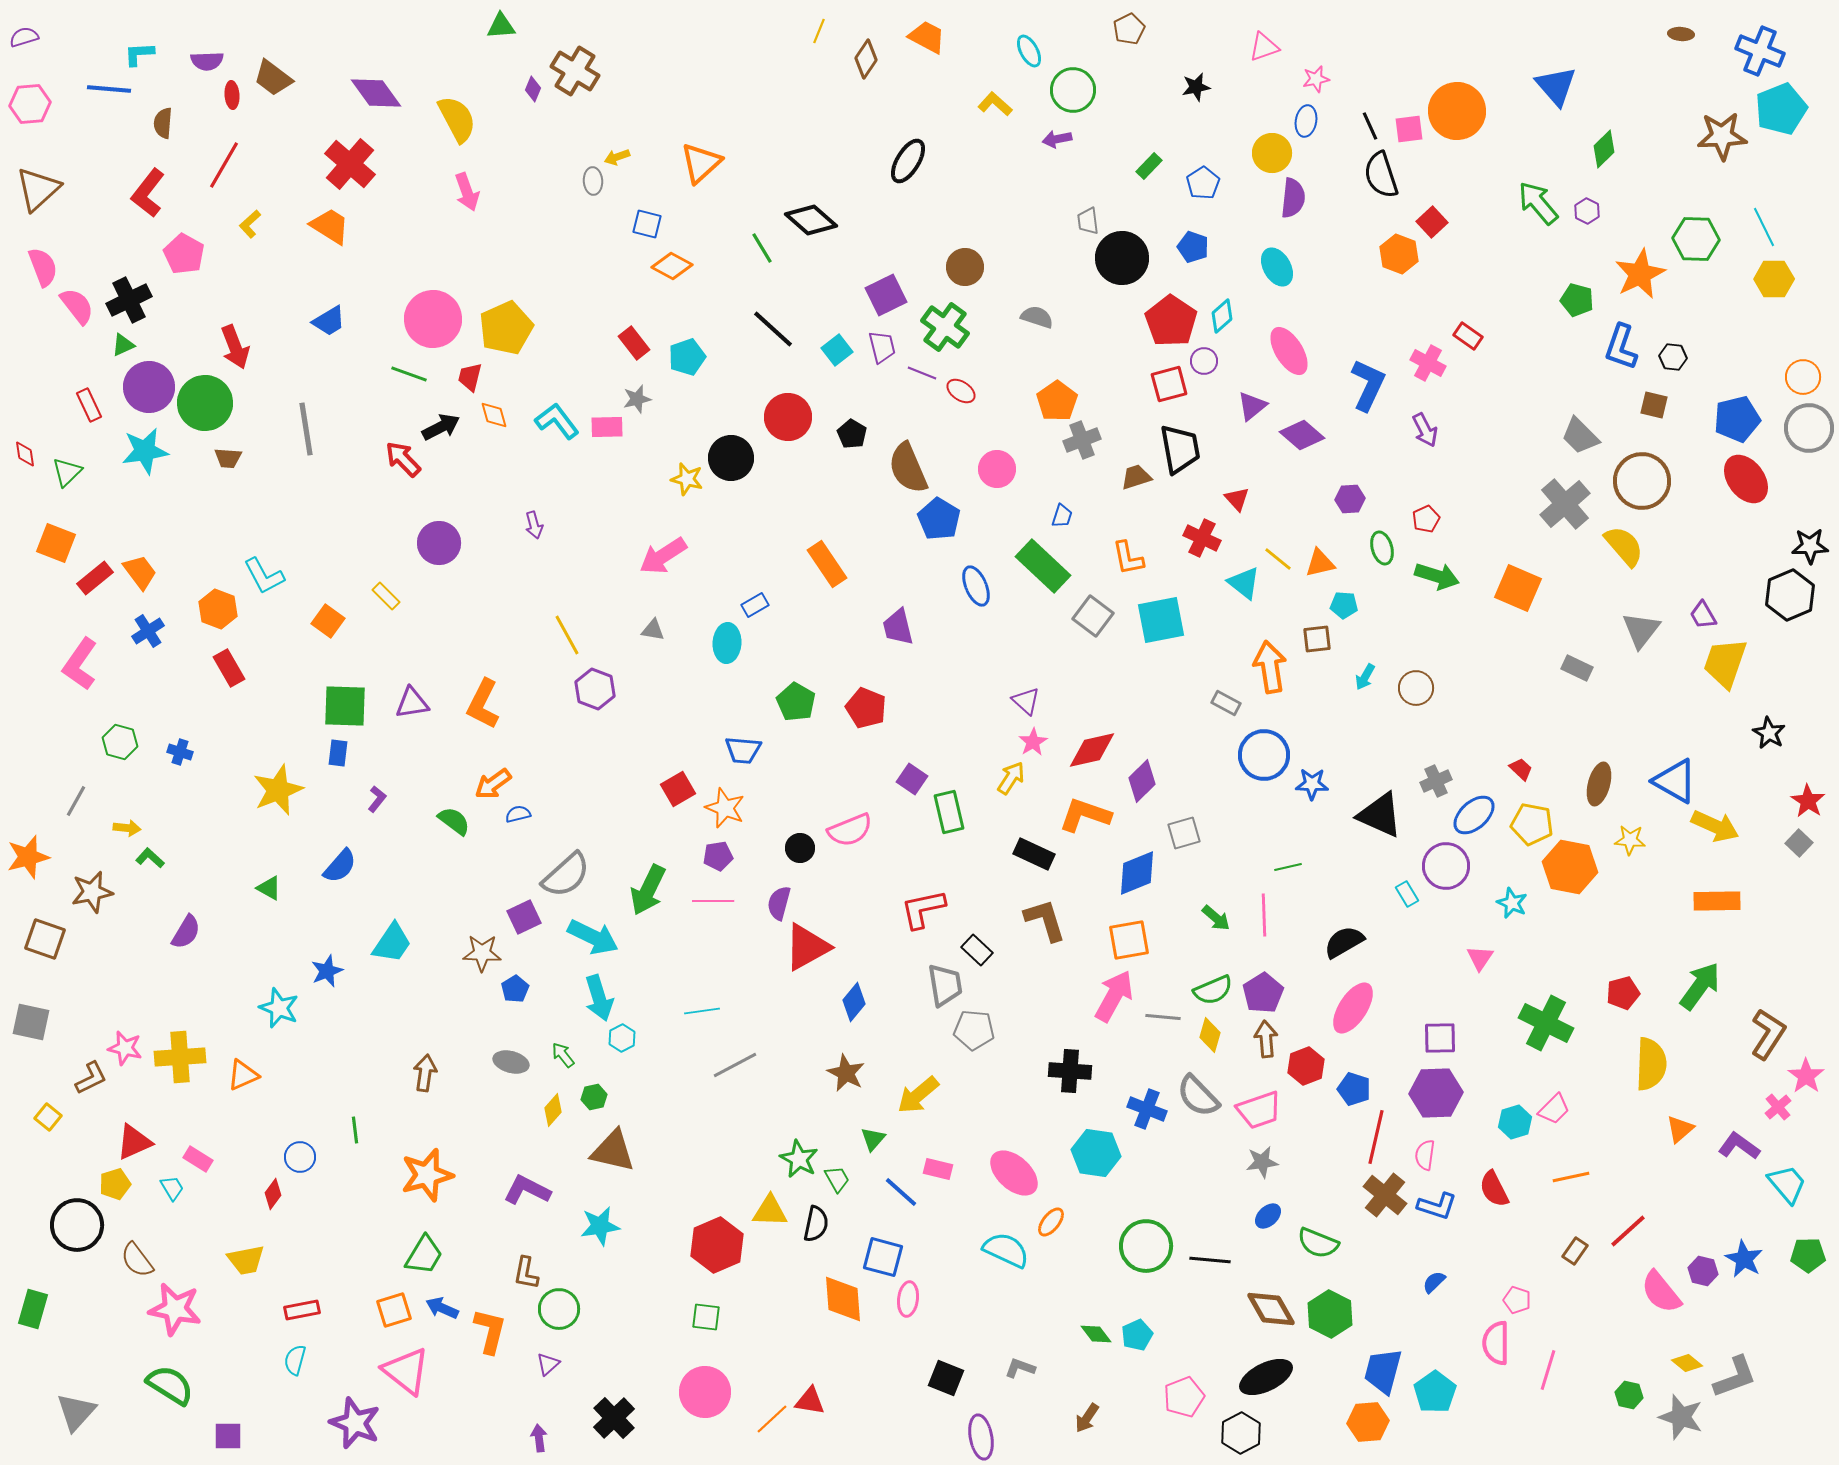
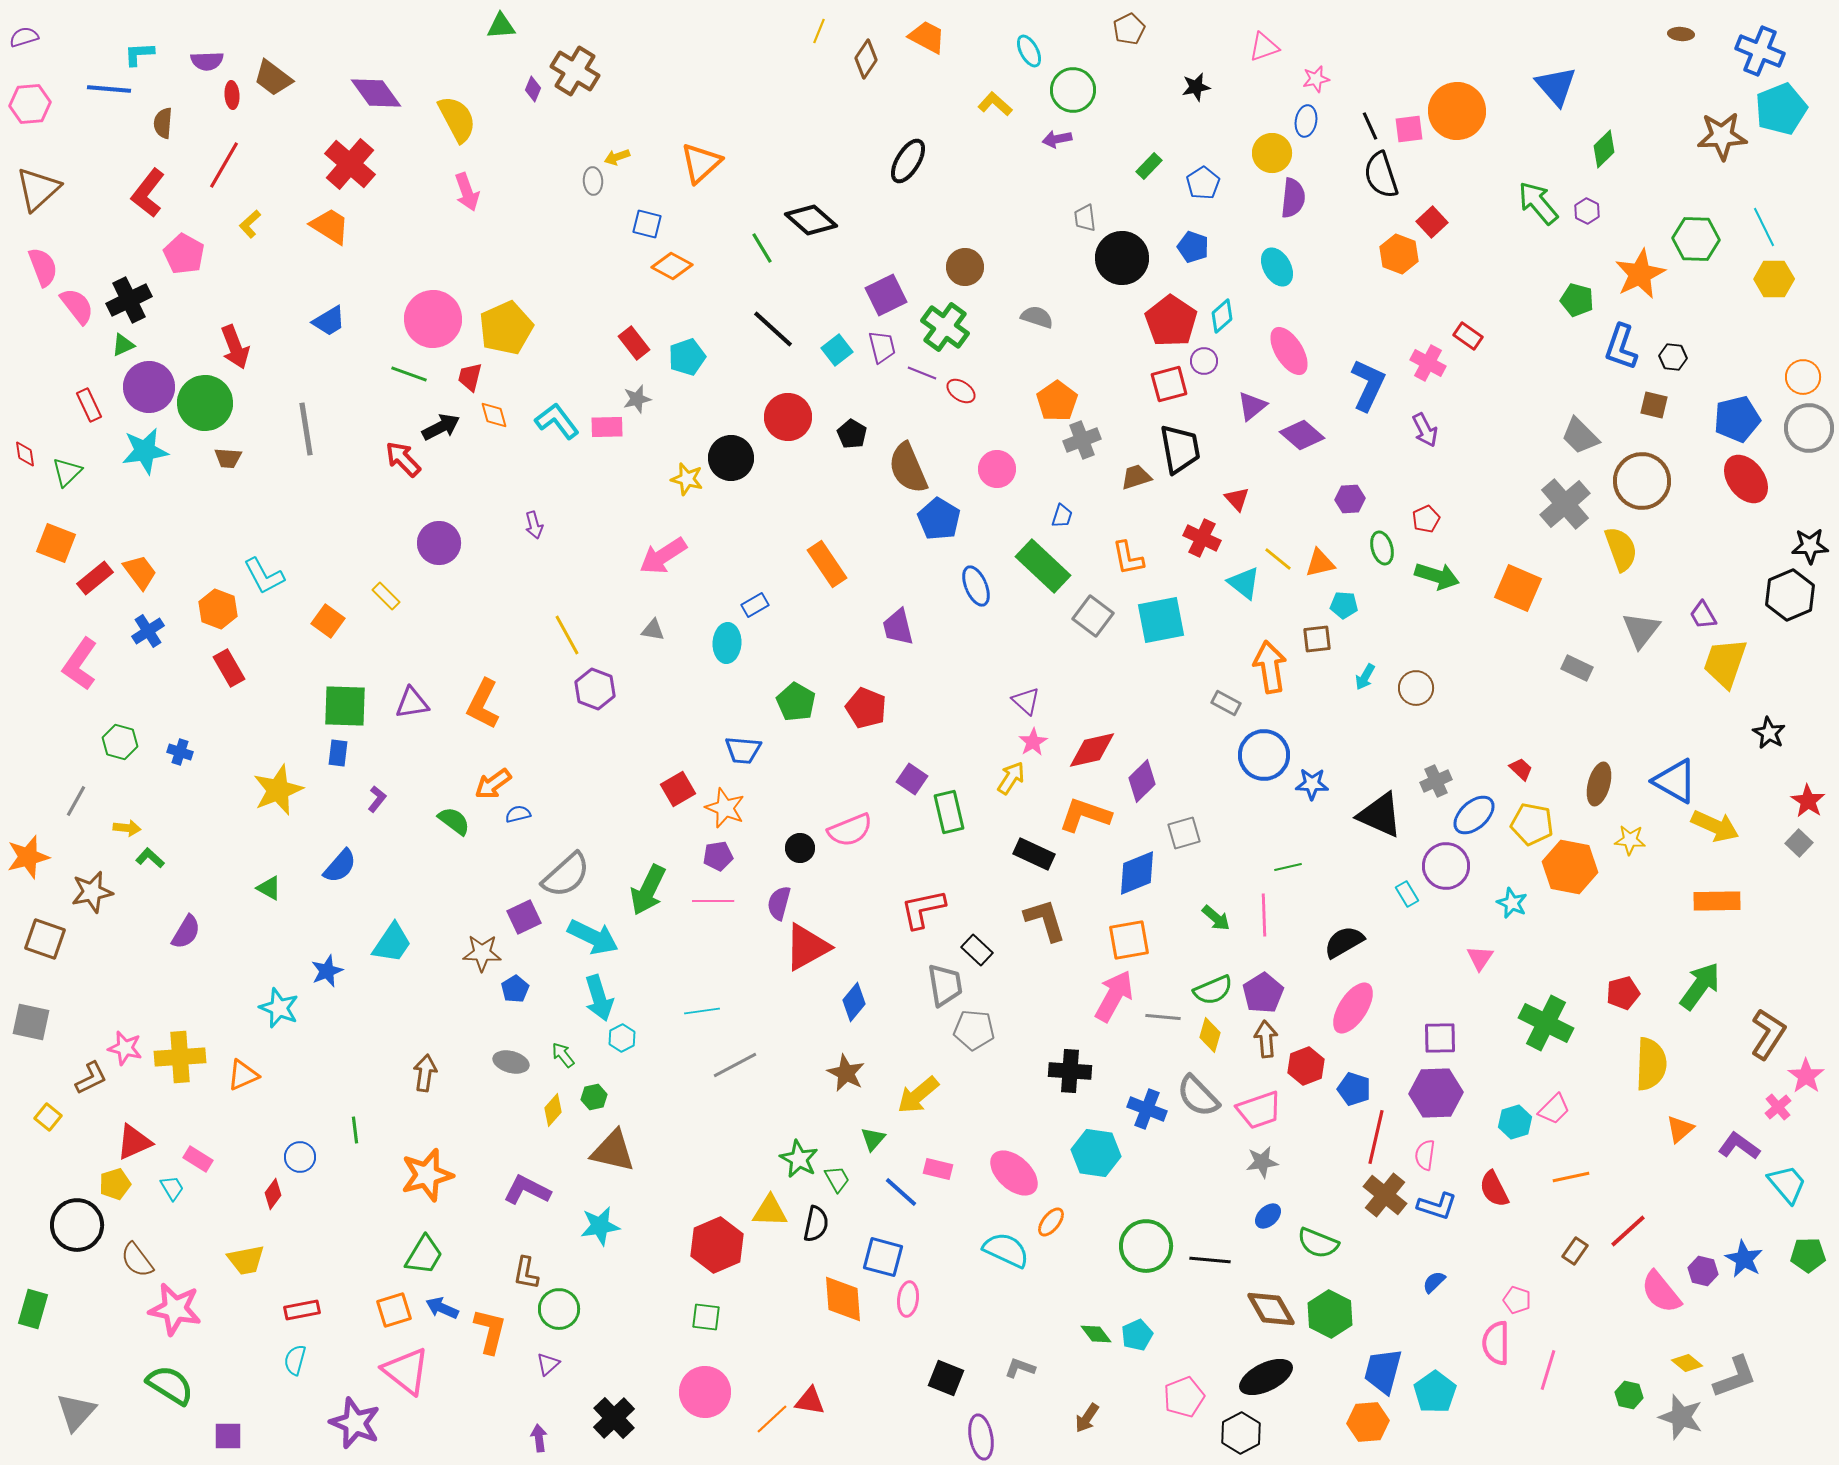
gray trapezoid at (1088, 221): moved 3 px left, 3 px up
yellow semicircle at (1624, 546): moved 3 px left, 3 px down; rotated 21 degrees clockwise
